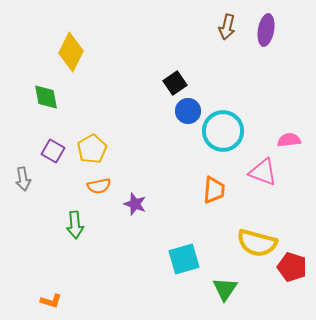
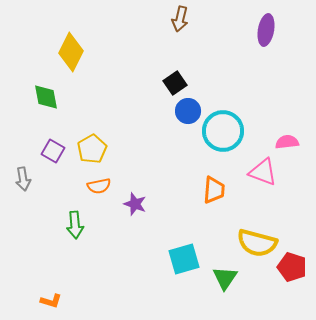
brown arrow: moved 47 px left, 8 px up
pink semicircle: moved 2 px left, 2 px down
green triangle: moved 11 px up
